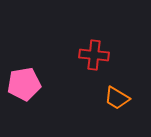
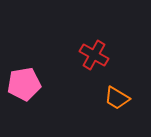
red cross: rotated 24 degrees clockwise
